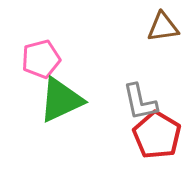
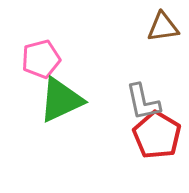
gray L-shape: moved 3 px right
